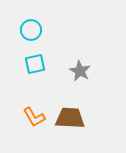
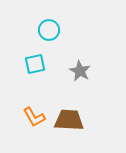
cyan circle: moved 18 px right
brown trapezoid: moved 1 px left, 2 px down
